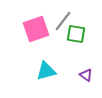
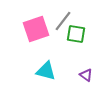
cyan triangle: rotated 30 degrees clockwise
